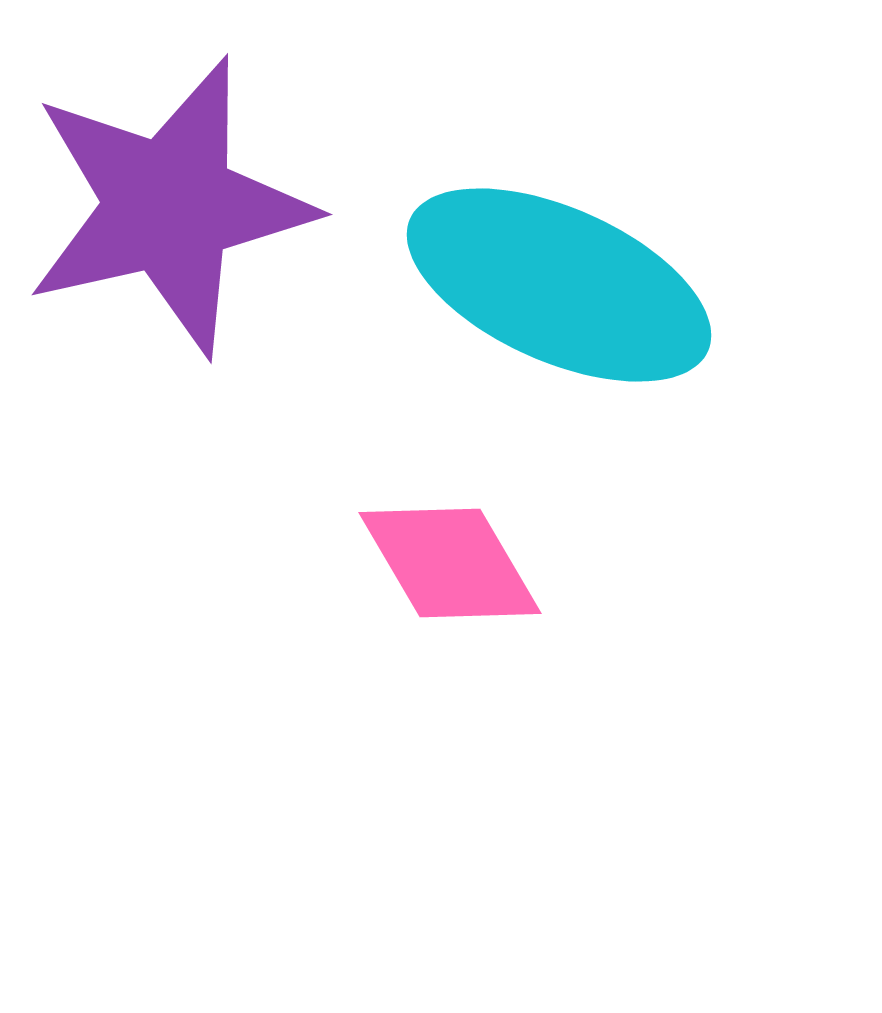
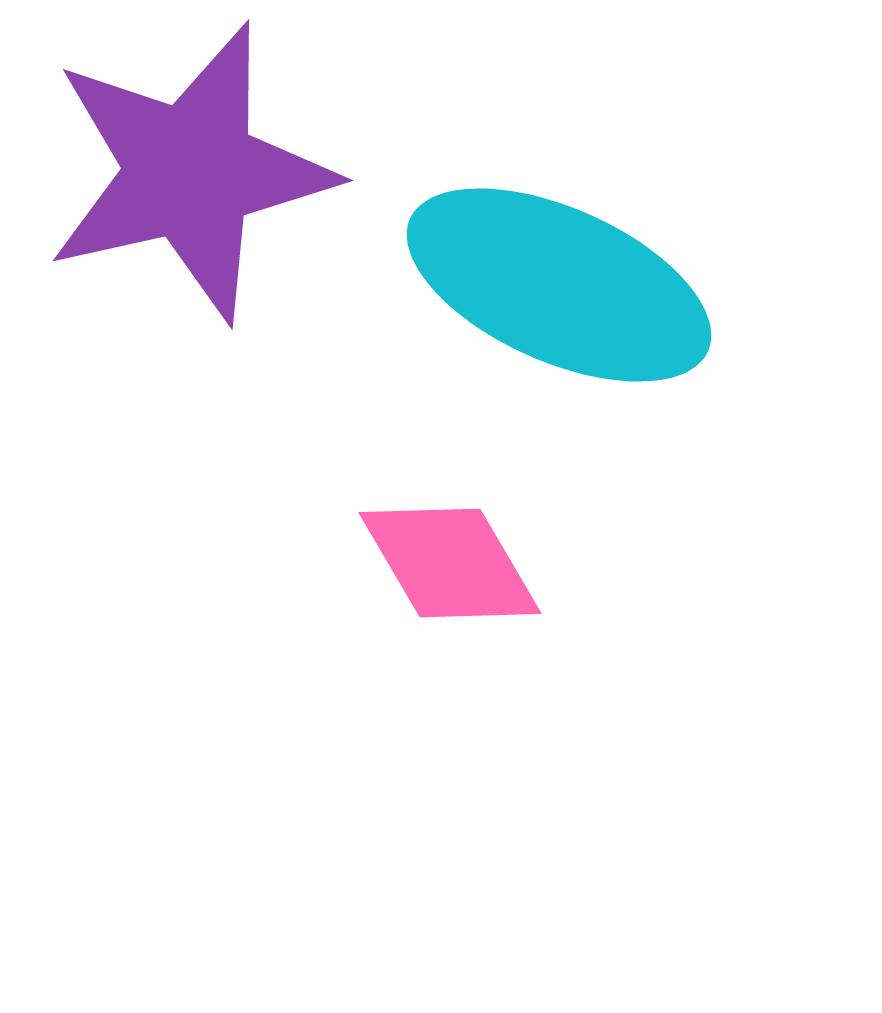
purple star: moved 21 px right, 34 px up
